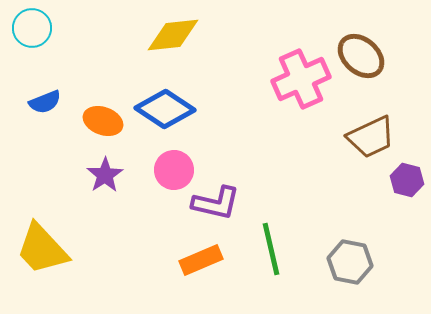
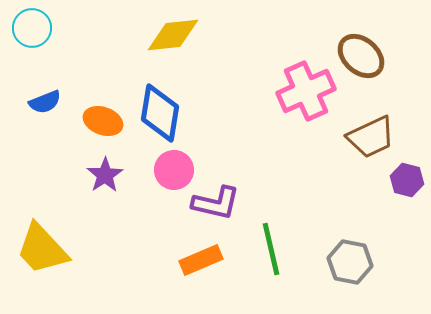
pink cross: moved 5 px right, 12 px down
blue diamond: moved 5 px left, 4 px down; rotated 66 degrees clockwise
